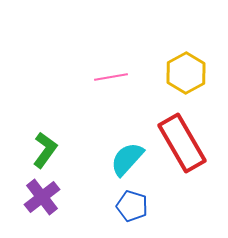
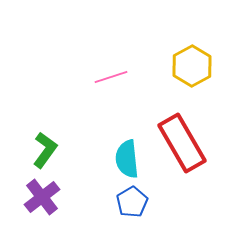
yellow hexagon: moved 6 px right, 7 px up
pink line: rotated 8 degrees counterclockwise
cyan semicircle: rotated 48 degrees counterclockwise
blue pentagon: moved 4 px up; rotated 24 degrees clockwise
